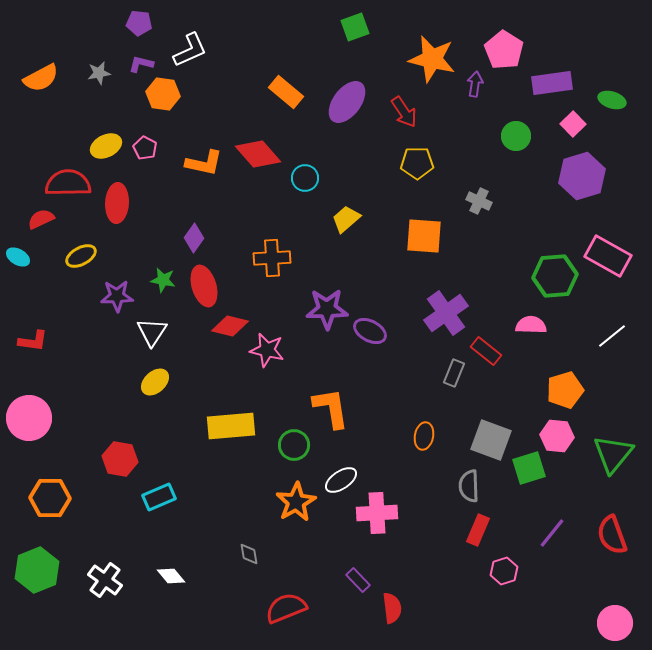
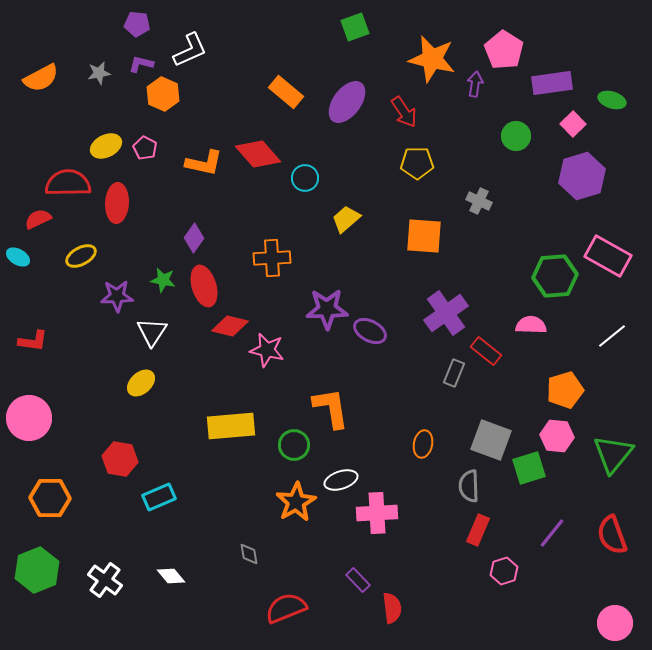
purple pentagon at (139, 23): moved 2 px left, 1 px down
orange hexagon at (163, 94): rotated 16 degrees clockwise
red semicircle at (41, 219): moved 3 px left
yellow ellipse at (155, 382): moved 14 px left, 1 px down
orange ellipse at (424, 436): moved 1 px left, 8 px down
white ellipse at (341, 480): rotated 16 degrees clockwise
